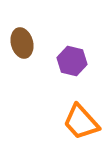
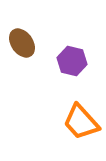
brown ellipse: rotated 20 degrees counterclockwise
